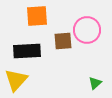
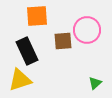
black rectangle: rotated 68 degrees clockwise
yellow triangle: moved 4 px right; rotated 30 degrees clockwise
